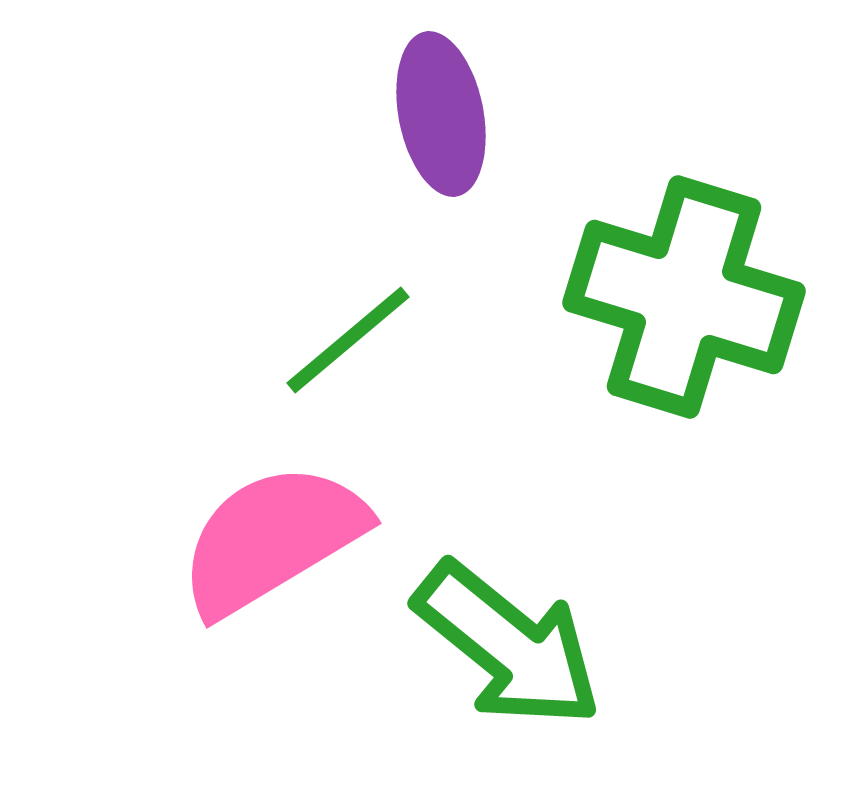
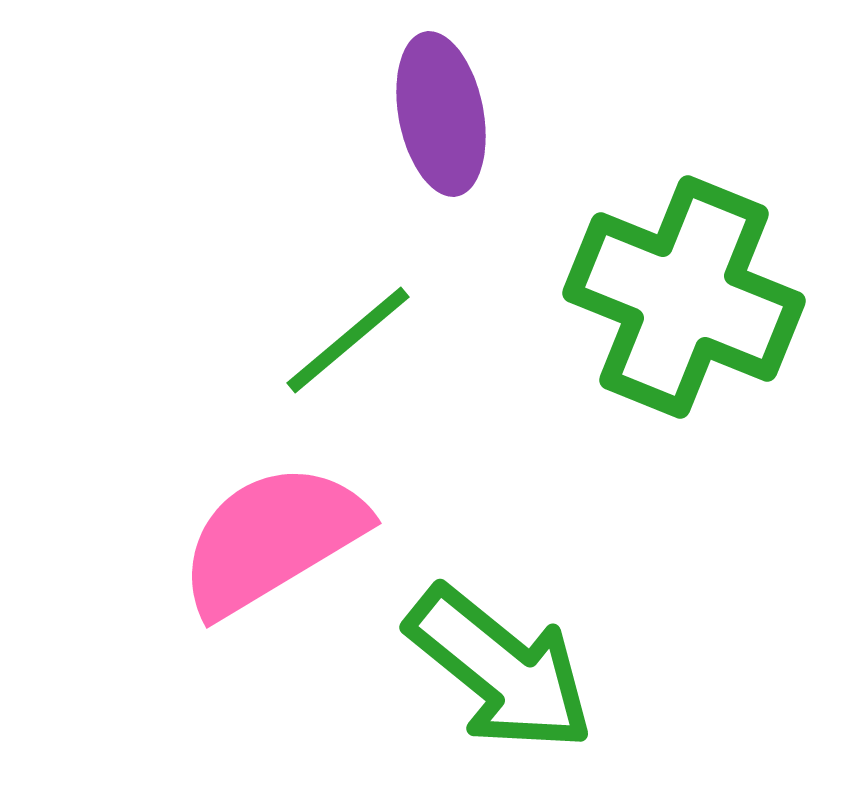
green cross: rotated 5 degrees clockwise
green arrow: moved 8 px left, 24 px down
